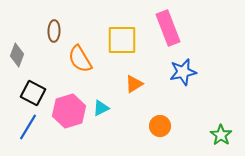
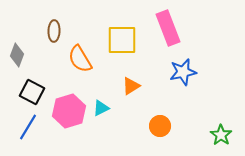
orange triangle: moved 3 px left, 2 px down
black square: moved 1 px left, 1 px up
